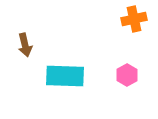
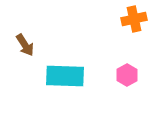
brown arrow: rotated 20 degrees counterclockwise
